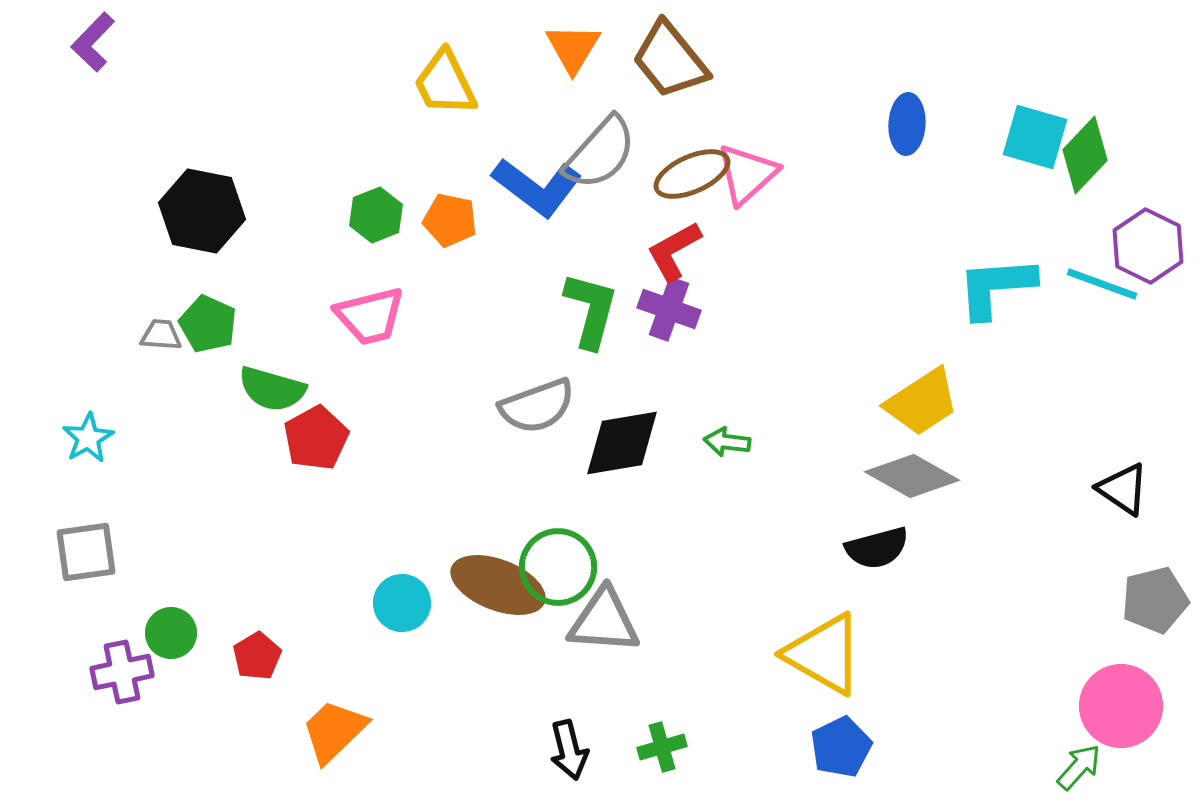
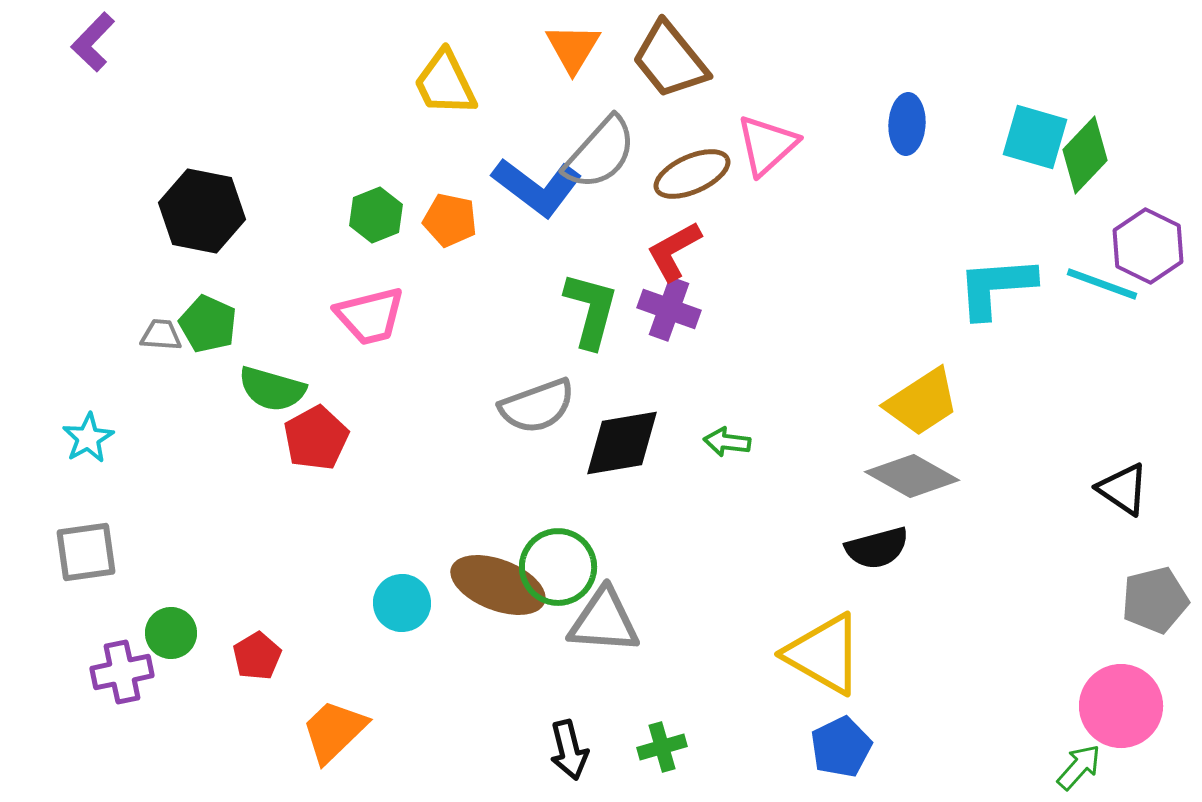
pink triangle at (747, 174): moved 20 px right, 29 px up
